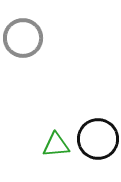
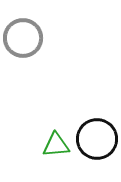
black circle: moved 1 px left
